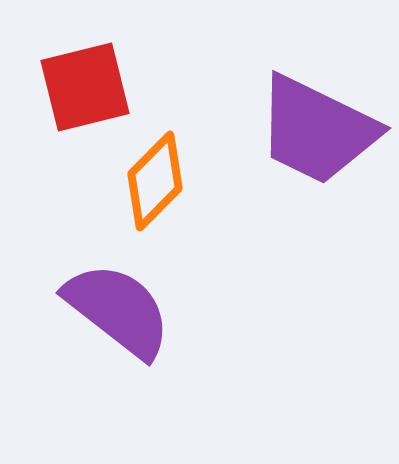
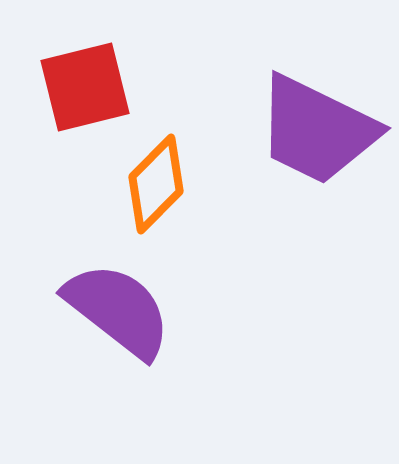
orange diamond: moved 1 px right, 3 px down
